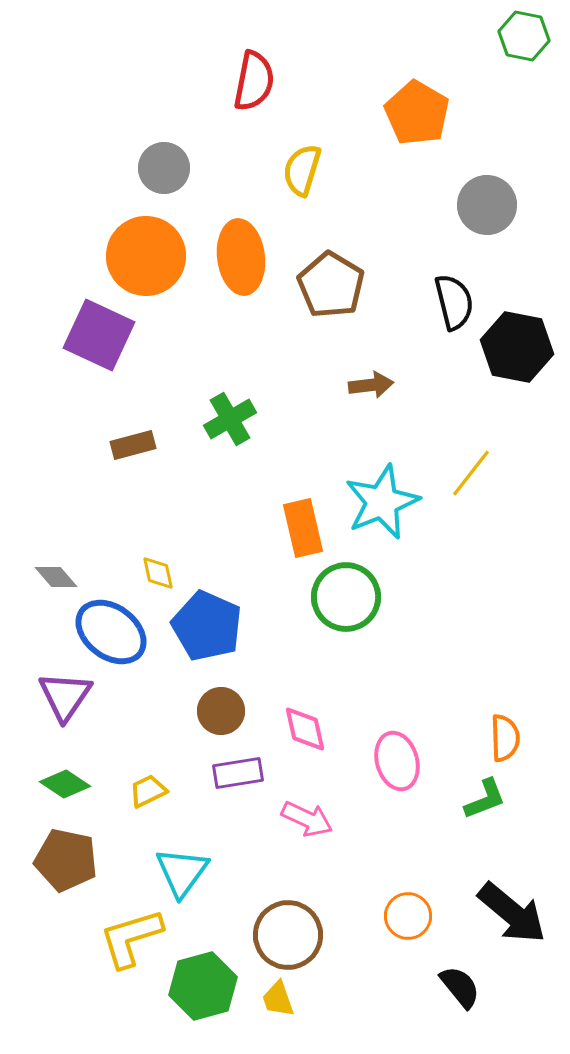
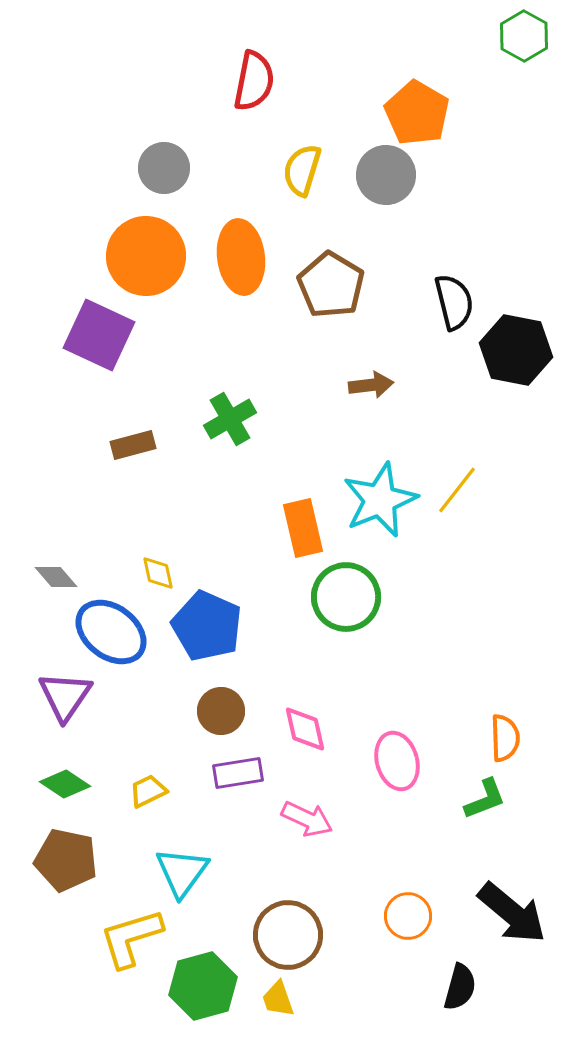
green hexagon at (524, 36): rotated 18 degrees clockwise
gray circle at (487, 205): moved 101 px left, 30 px up
black hexagon at (517, 347): moved 1 px left, 3 px down
yellow line at (471, 473): moved 14 px left, 17 px down
cyan star at (382, 502): moved 2 px left, 2 px up
black semicircle at (460, 987): rotated 54 degrees clockwise
